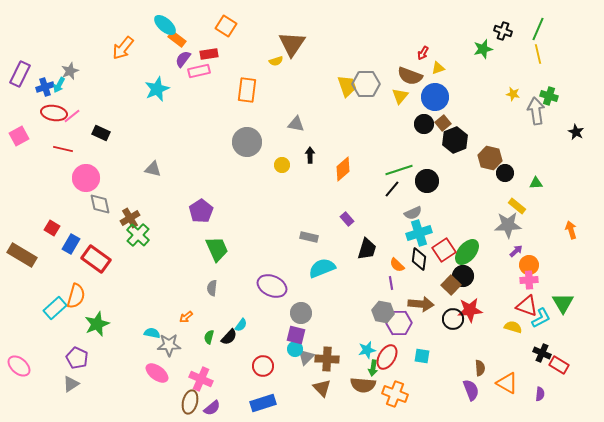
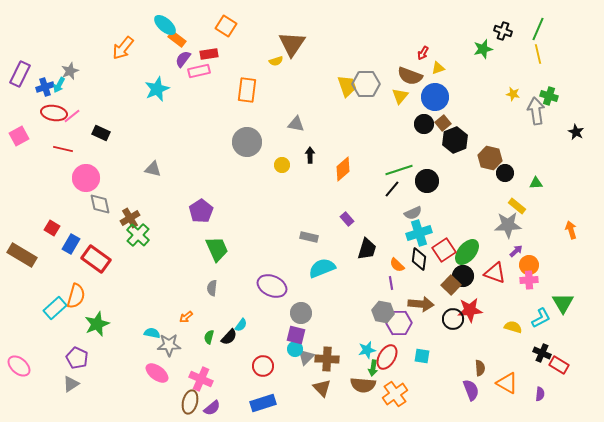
red triangle at (527, 306): moved 32 px left, 33 px up
orange cross at (395, 394): rotated 35 degrees clockwise
